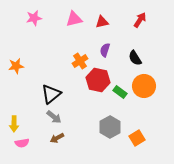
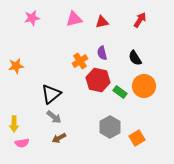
pink star: moved 2 px left
purple semicircle: moved 3 px left, 3 px down; rotated 32 degrees counterclockwise
brown arrow: moved 2 px right
